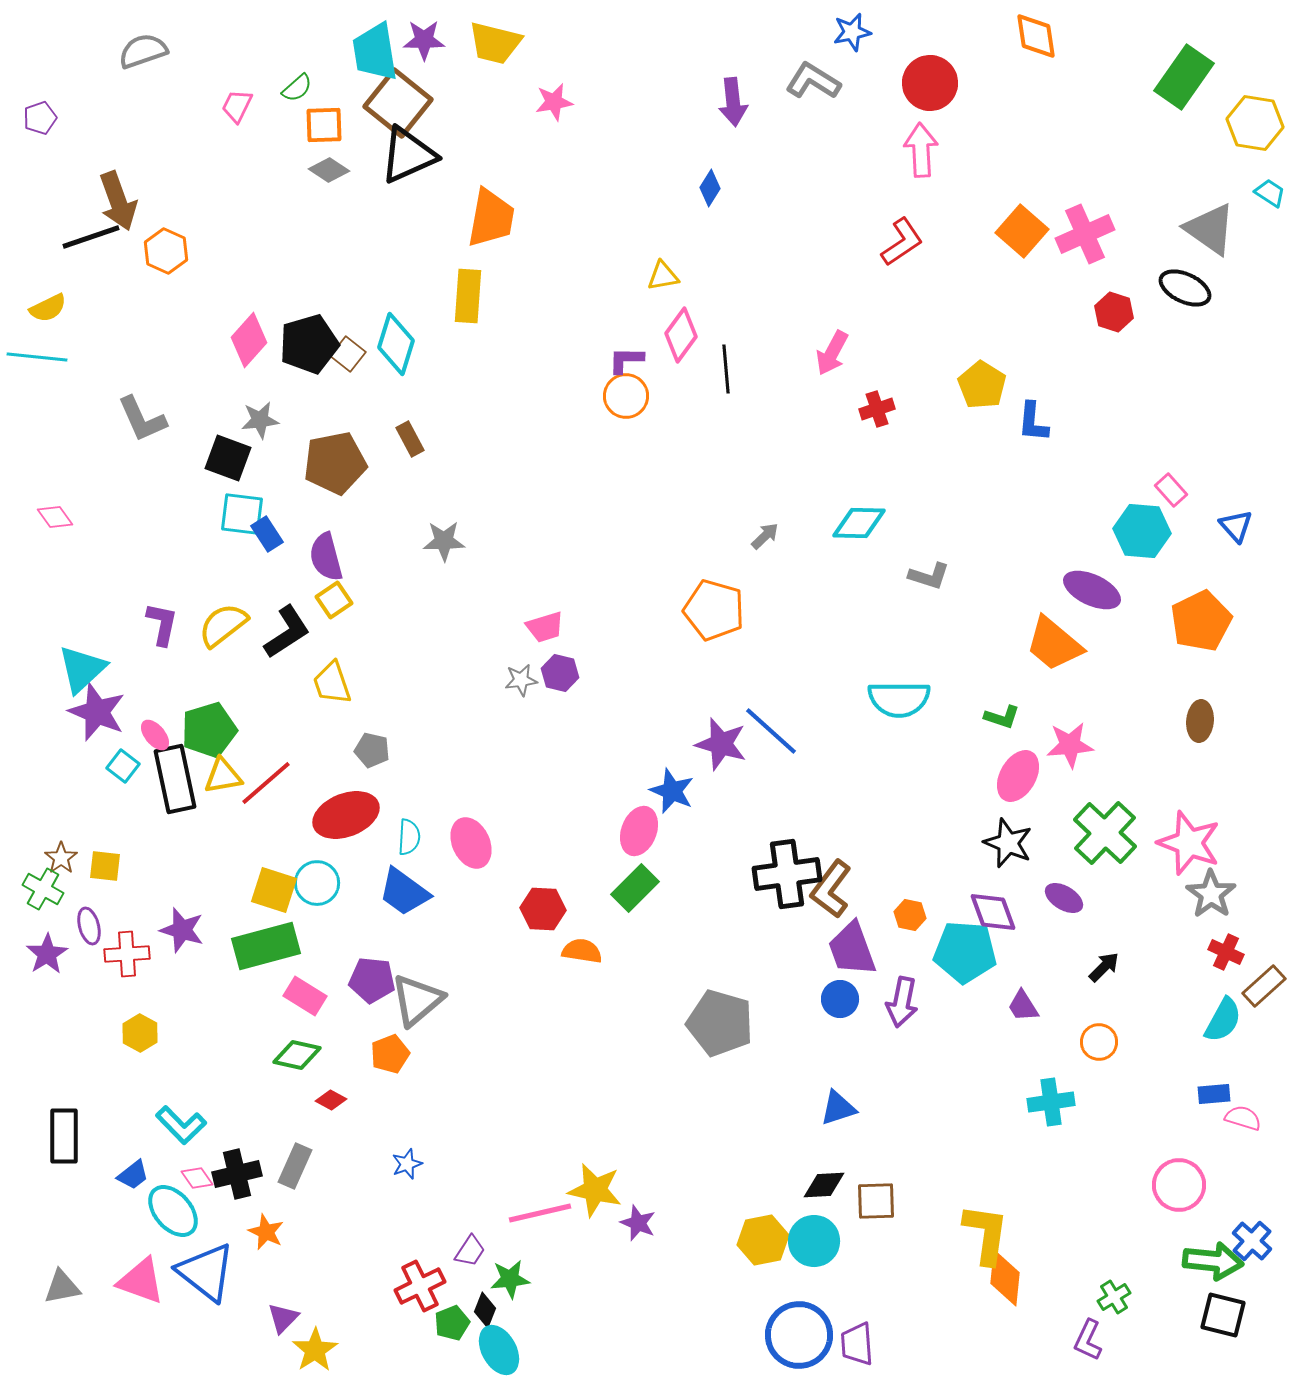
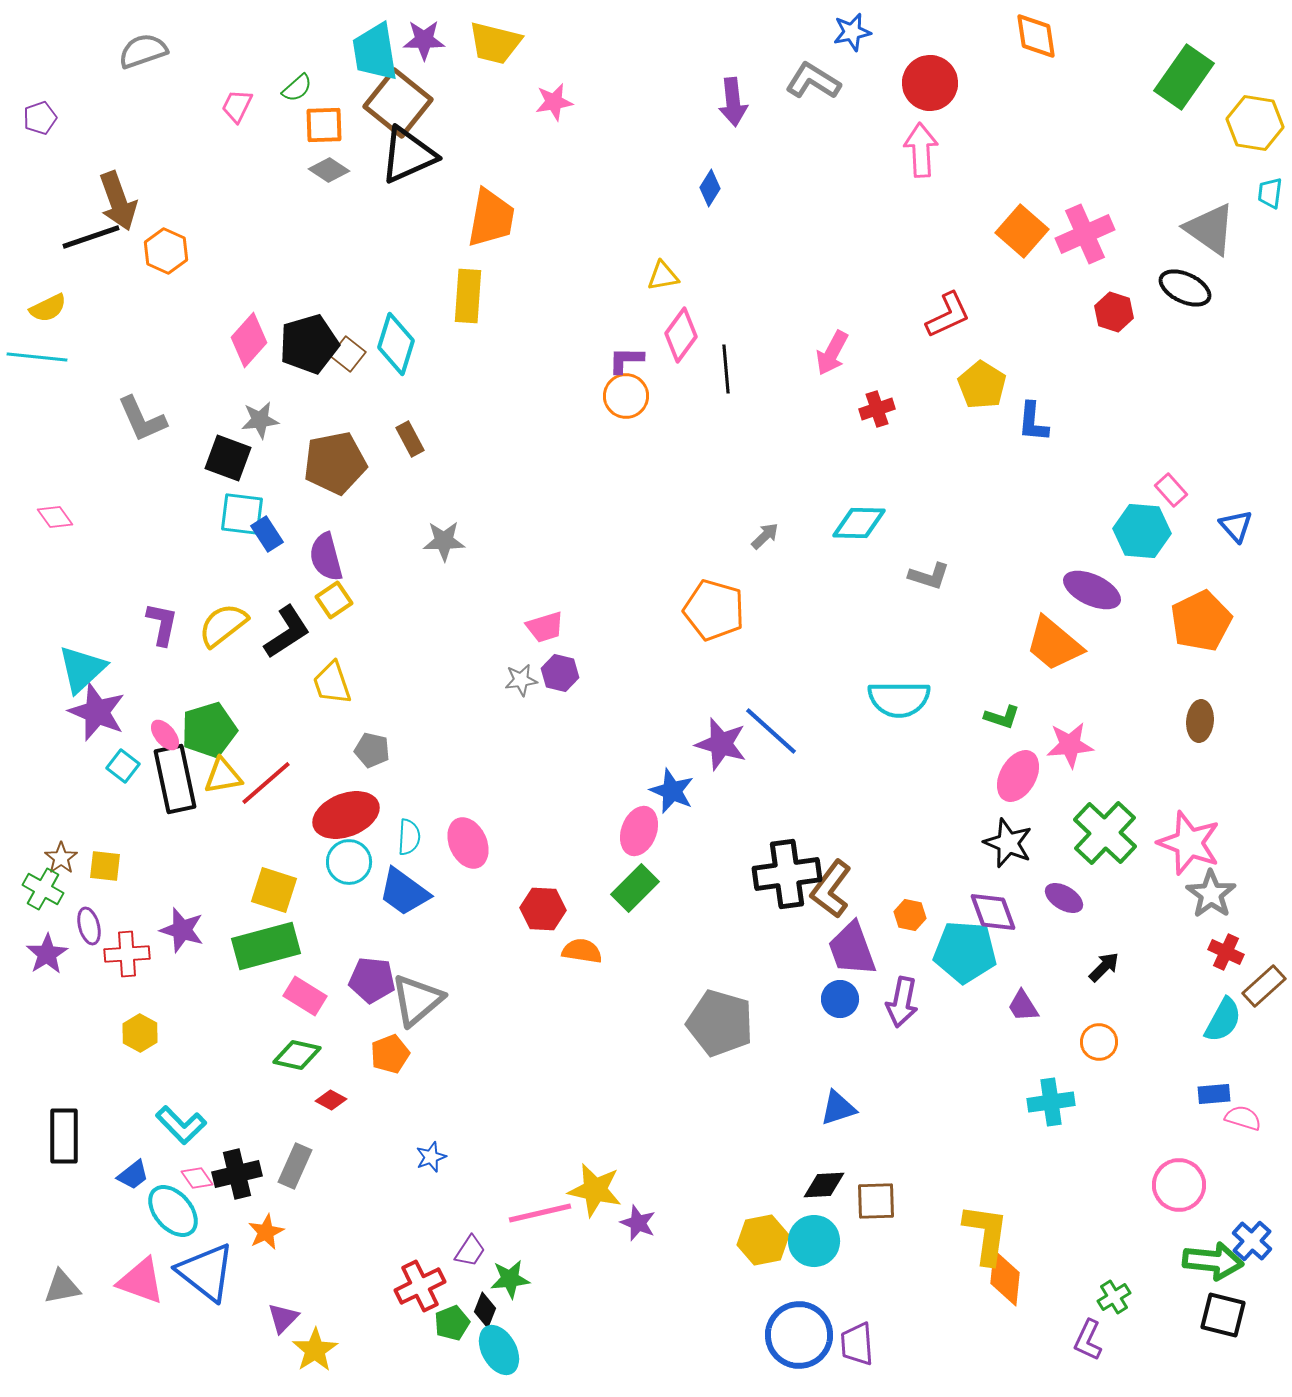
cyan trapezoid at (1270, 193): rotated 116 degrees counterclockwise
red L-shape at (902, 242): moved 46 px right, 73 px down; rotated 9 degrees clockwise
pink ellipse at (155, 735): moved 10 px right
pink ellipse at (471, 843): moved 3 px left
cyan circle at (317, 883): moved 32 px right, 21 px up
blue star at (407, 1164): moved 24 px right, 7 px up
orange star at (266, 1232): rotated 21 degrees clockwise
